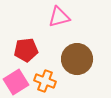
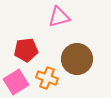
orange cross: moved 2 px right, 3 px up
